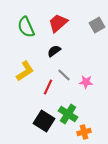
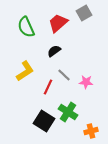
gray square: moved 13 px left, 12 px up
green cross: moved 2 px up
orange cross: moved 7 px right, 1 px up
